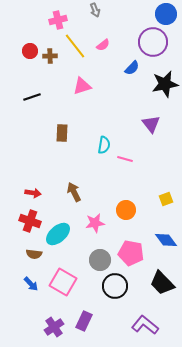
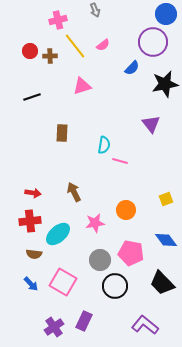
pink line: moved 5 px left, 2 px down
red cross: rotated 25 degrees counterclockwise
